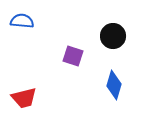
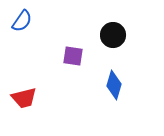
blue semicircle: rotated 120 degrees clockwise
black circle: moved 1 px up
purple square: rotated 10 degrees counterclockwise
